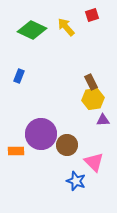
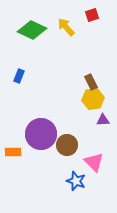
orange rectangle: moved 3 px left, 1 px down
